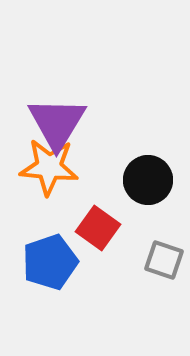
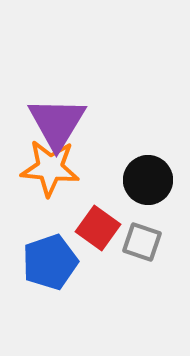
orange star: moved 1 px right, 1 px down
gray square: moved 22 px left, 18 px up
